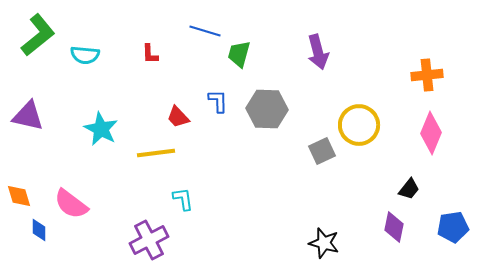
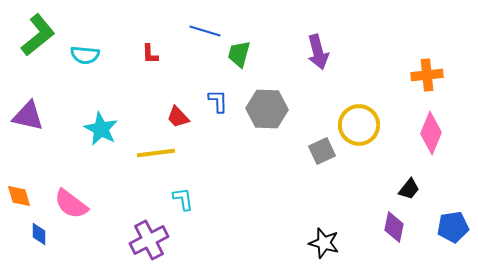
blue diamond: moved 4 px down
